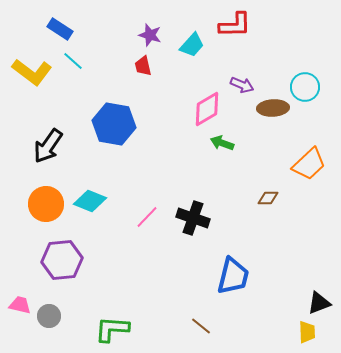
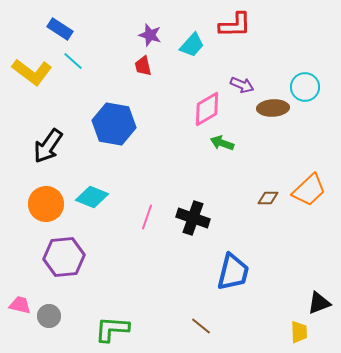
orange trapezoid: moved 26 px down
cyan diamond: moved 2 px right, 4 px up
pink line: rotated 25 degrees counterclockwise
purple hexagon: moved 2 px right, 3 px up
blue trapezoid: moved 4 px up
yellow trapezoid: moved 8 px left
